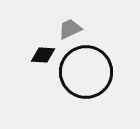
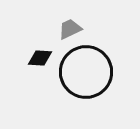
black diamond: moved 3 px left, 3 px down
